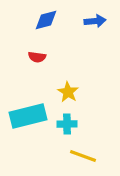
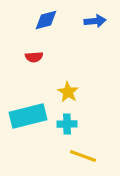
red semicircle: moved 3 px left; rotated 12 degrees counterclockwise
